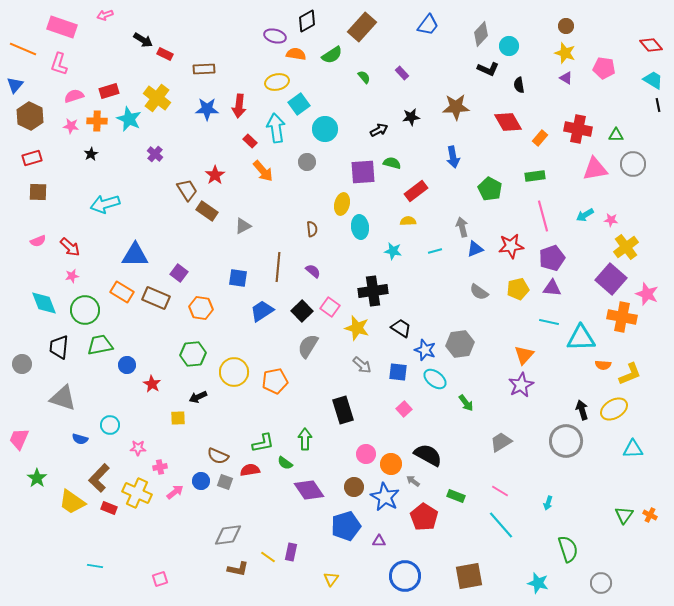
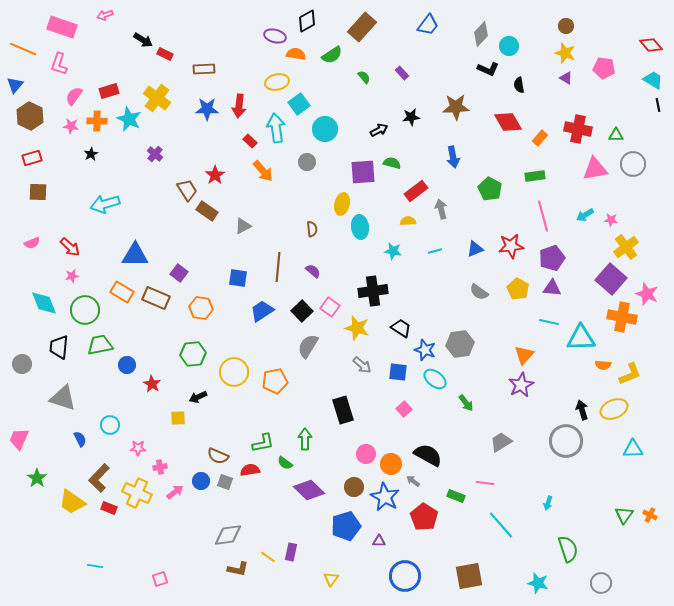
pink semicircle at (74, 96): rotated 36 degrees counterclockwise
gray arrow at (462, 227): moved 21 px left, 18 px up
pink semicircle at (38, 241): moved 6 px left, 2 px down
yellow pentagon at (518, 289): rotated 30 degrees counterclockwise
yellow ellipse at (614, 409): rotated 8 degrees clockwise
blue semicircle at (80, 439): rotated 133 degrees counterclockwise
purple diamond at (309, 490): rotated 12 degrees counterclockwise
pink line at (500, 491): moved 15 px left, 8 px up; rotated 24 degrees counterclockwise
